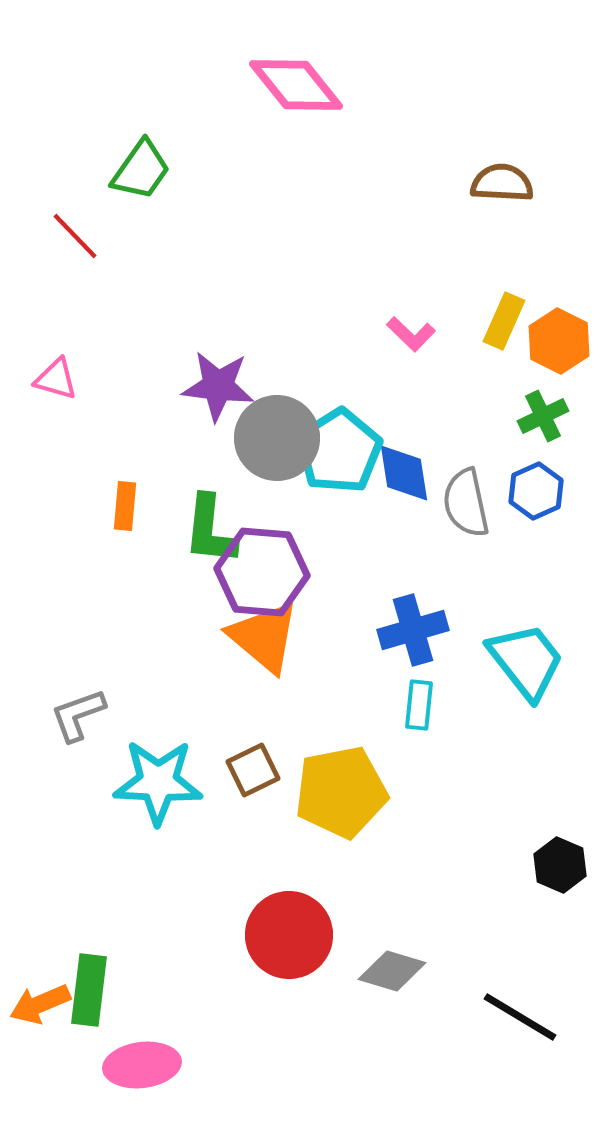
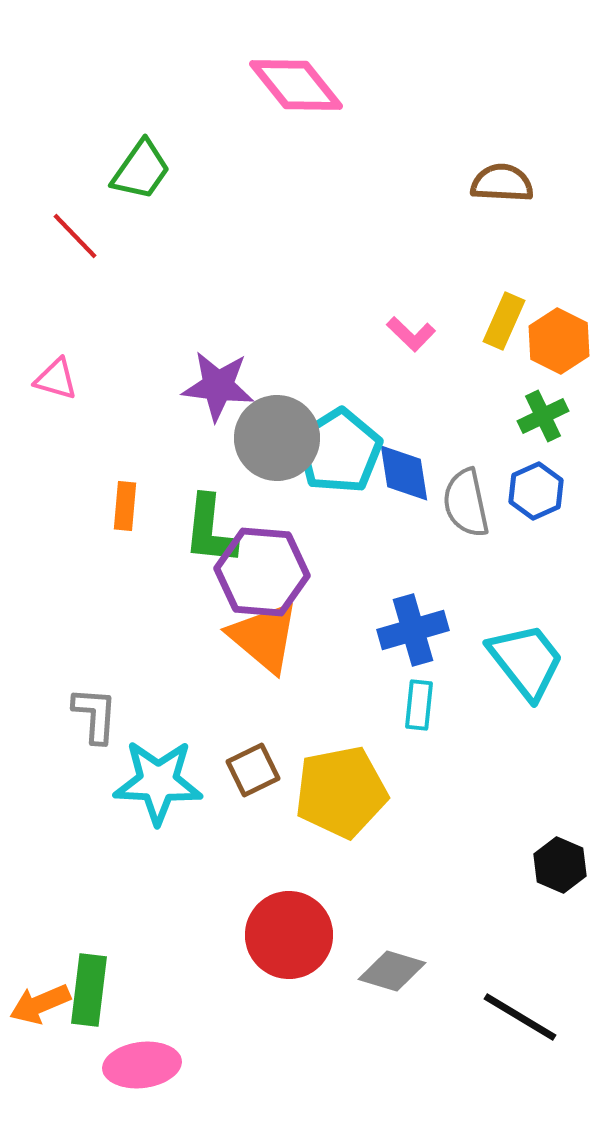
gray L-shape: moved 17 px right; rotated 114 degrees clockwise
